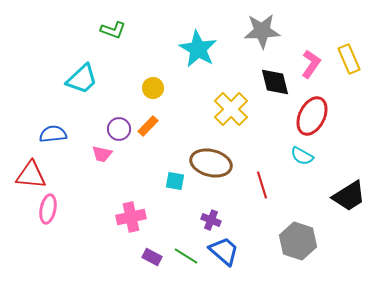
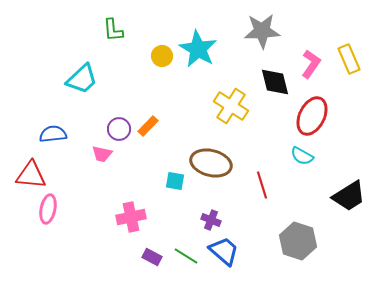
green L-shape: rotated 65 degrees clockwise
yellow circle: moved 9 px right, 32 px up
yellow cross: moved 3 px up; rotated 12 degrees counterclockwise
